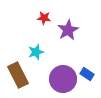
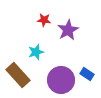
red star: moved 2 px down
brown rectangle: rotated 15 degrees counterclockwise
purple circle: moved 2 px left, 1 px down
